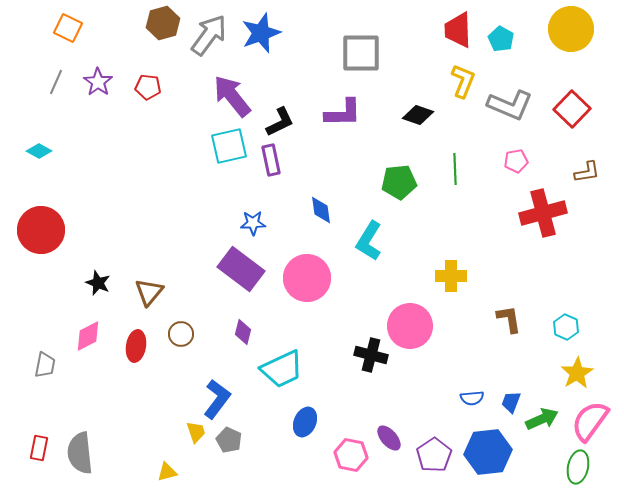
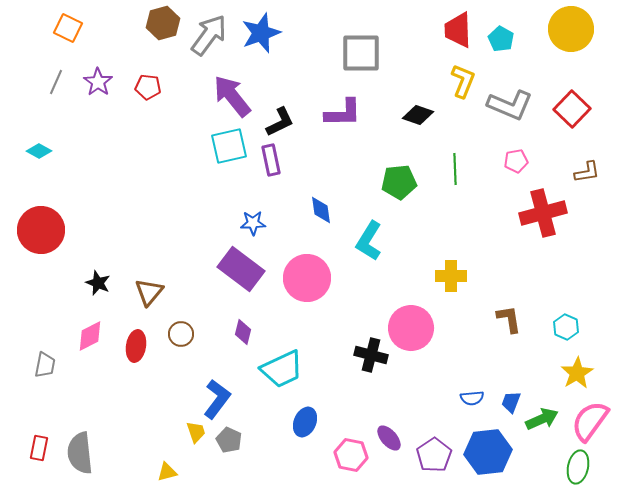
pink circle at (410, 326): moved 1 px right, 2 px down
pink diamond at (88, 336): moved 2 px right
